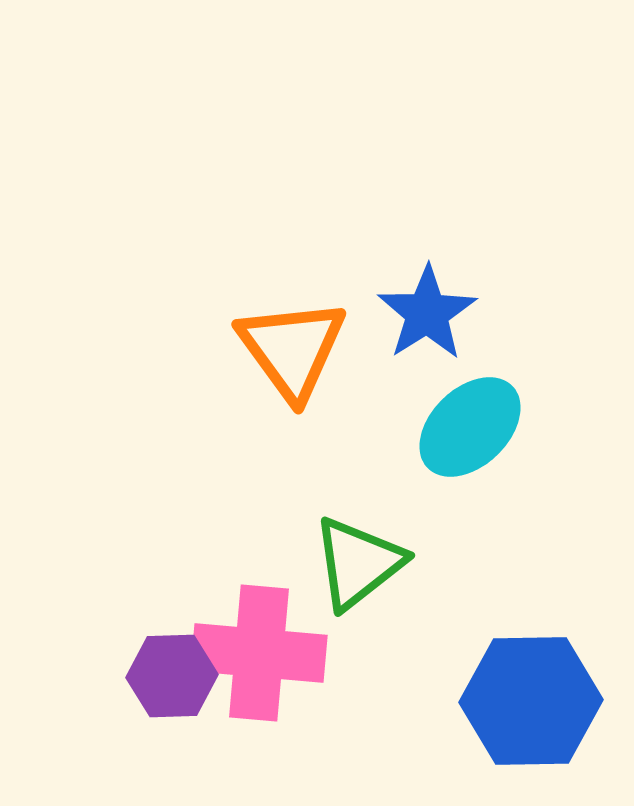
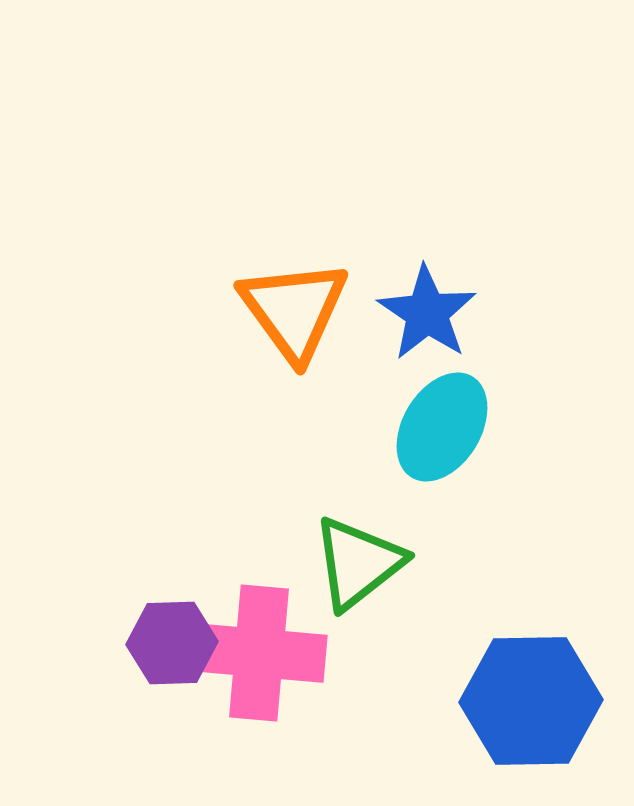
blue star: rotated 6 degrees counterclockwise
orange triangle: moved 2 px right, 39 px up
cyan ellipse: moved 28 px left; rotated 15 degrees counterclockwise
purple hexagon: moved 33 px up
